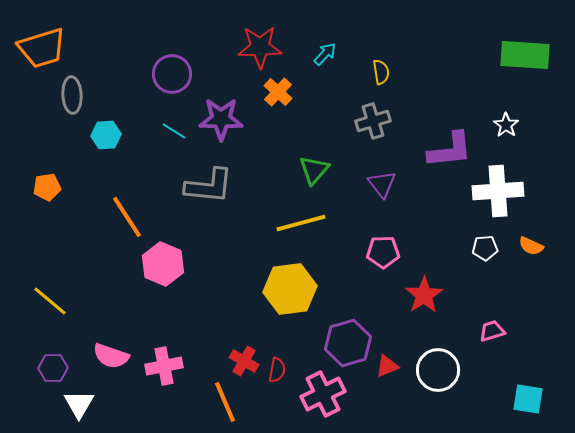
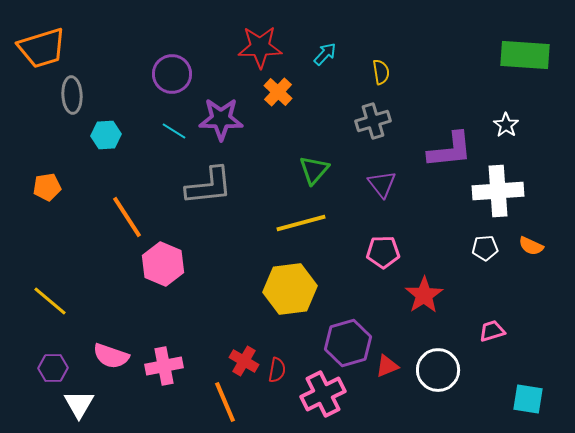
gray L-shape at (209, 186): rotated 12 degrees counterclockwise
